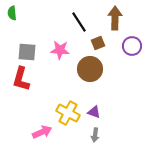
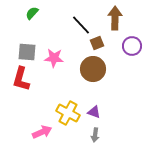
green semicircle: moved 20 px right; rotated 48 degrees clockwise
black line: moved 2 px right, 3 px down; rotated 10 degrees counterclockwise
brown square: moved 1 px left
pink star: moved 6 px left, 8 px down
brown circle: moved 3 px right
